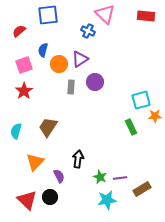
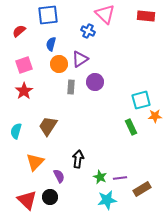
blue semicircle: moved 8 px right, 6 px up
brown trapezoid: moved 1 px up
